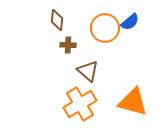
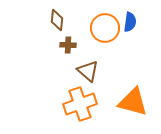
blue semicircle: rotated 42 degrees counterclockwise
orange cross: rotated 12 degrees clockwise
